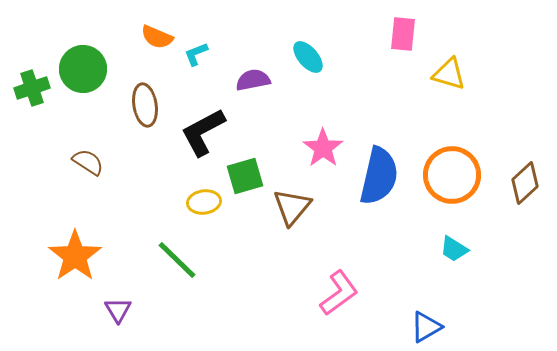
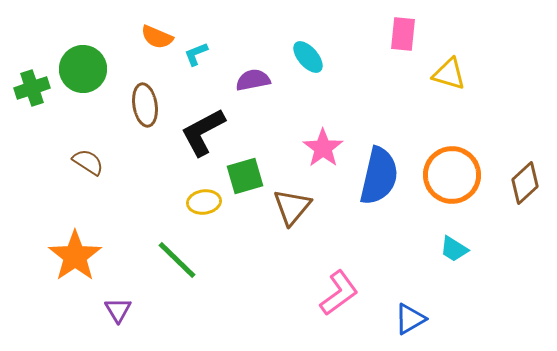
blue triangle: moved 16 px left, 8 px up
